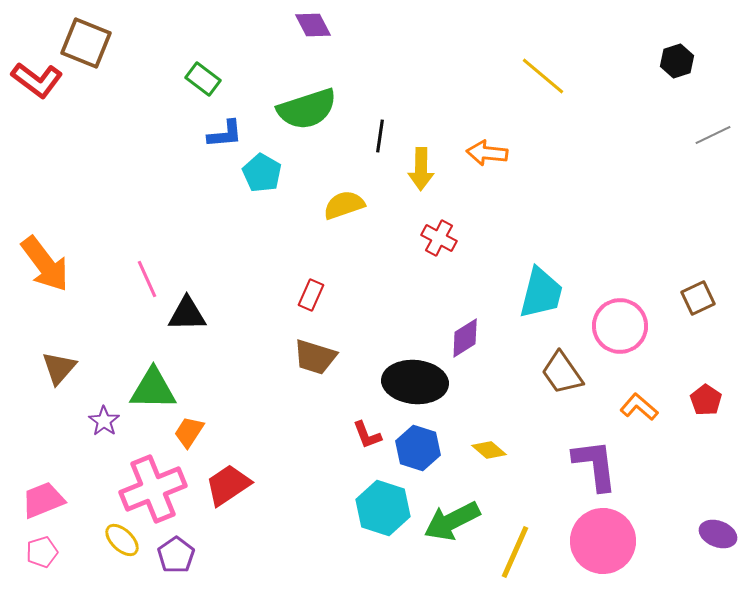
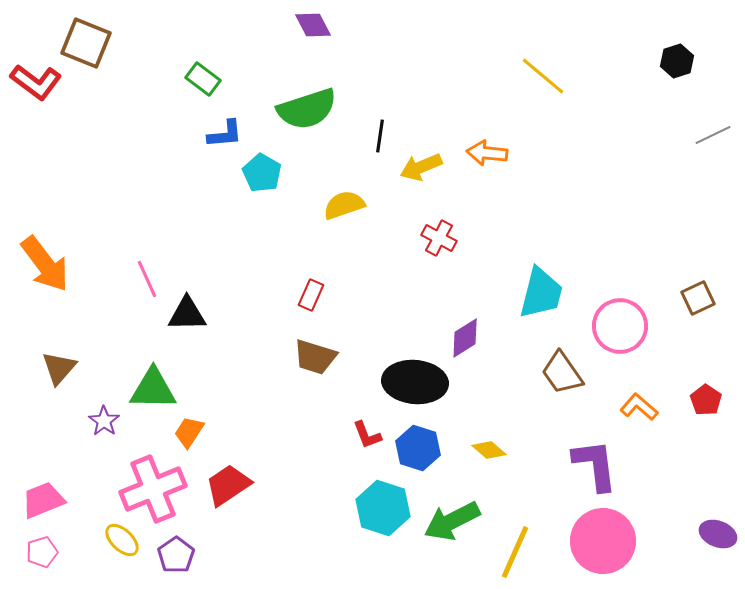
red L-shape at (37, 80): moved 1 px left, 2 px down
yellow arrow at (421, 169): moved 2 px up; rotated 66 degrees clockwise
